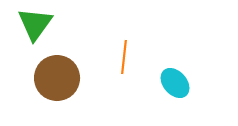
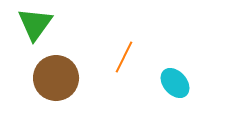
orange line: rotated 20 degrees clockwise
brown circle: moved 1 px left
